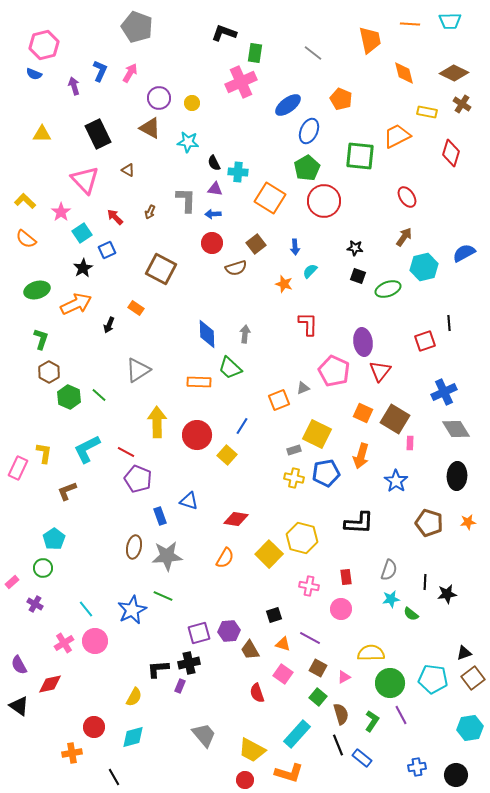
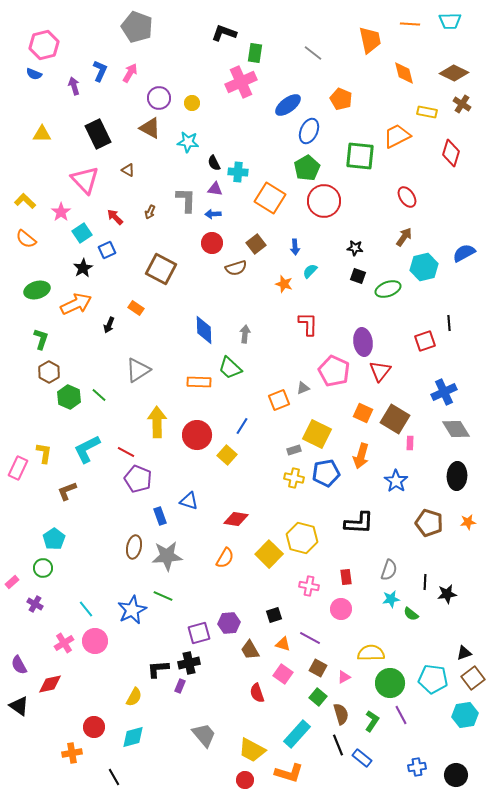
blue diamond at (207, 334): moved 3 px left, 4 px up
purple hexagon at (229, 631): moved 8 px up
cyan hexagon at (470, 728): moved 5 px left, 13 px up
